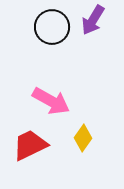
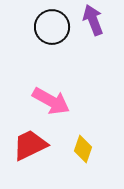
purple arrow: rotated 128 degrees clockwise
yellow diamond: moved 11 px down; rotated 16 degrees counterclockwise
